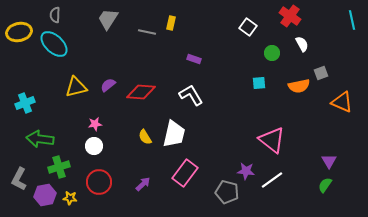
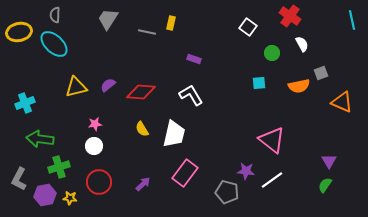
yellow semicircle: moved 3 px left, 8 px up
